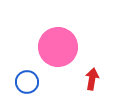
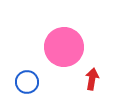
pink circle: moved 6 px right
